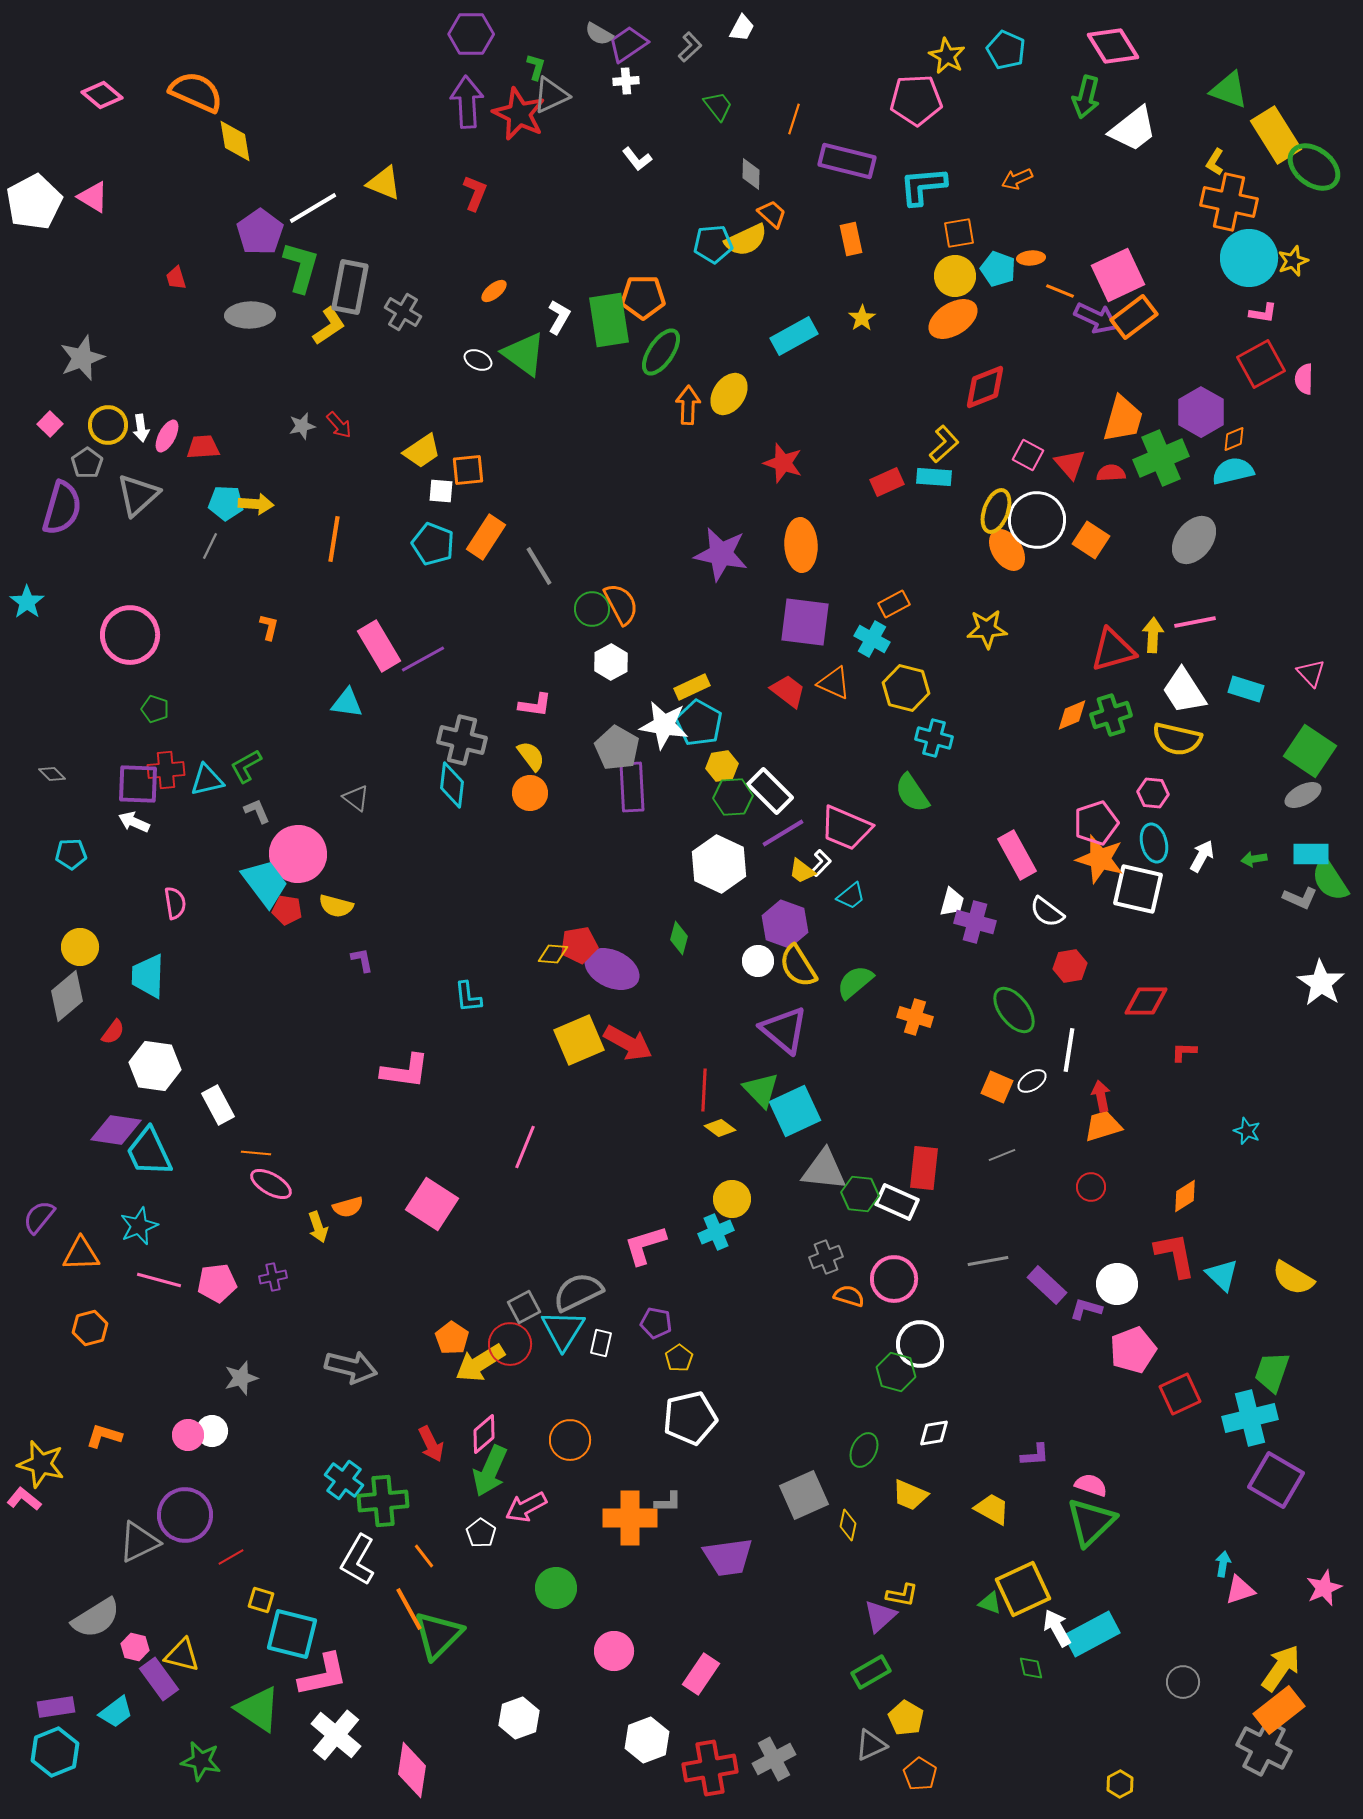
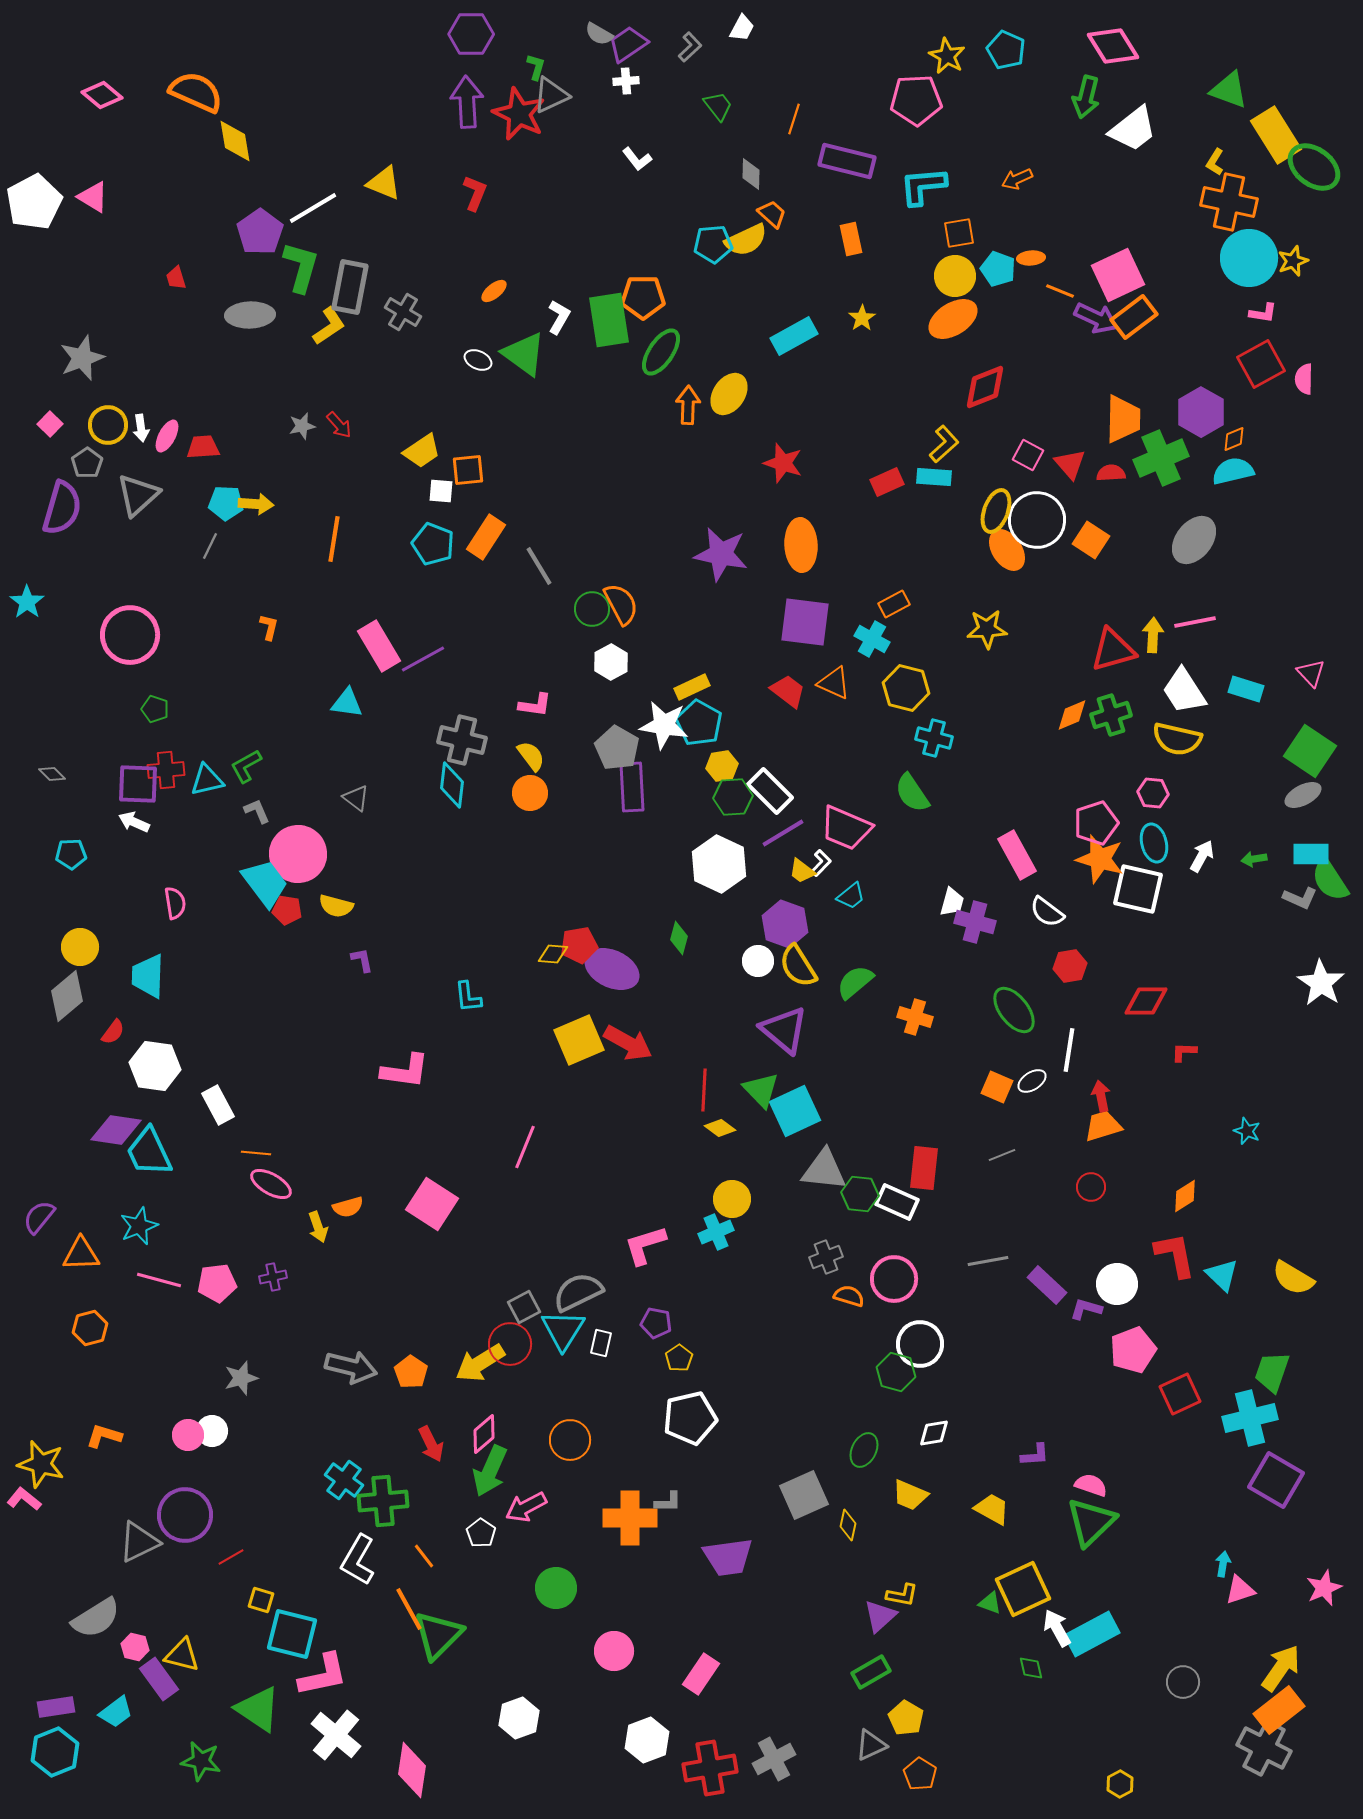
orange trapezoid at (1123, 419): rotated 15 degrees counterclockwise
orange pentagon at (452, 1338): moved 41 px left, 34 px down
